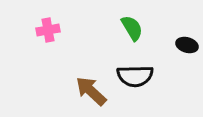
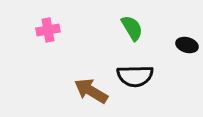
brown arrow: rotated 12 degrees counterclockwise
